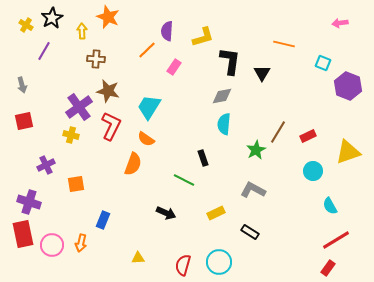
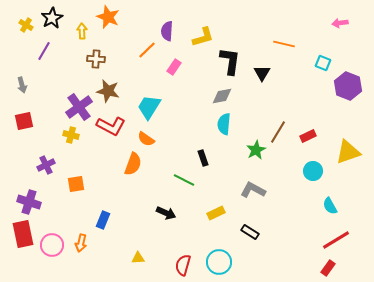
red L-shape at (111, 126): rotated 92 degrees clockwise
